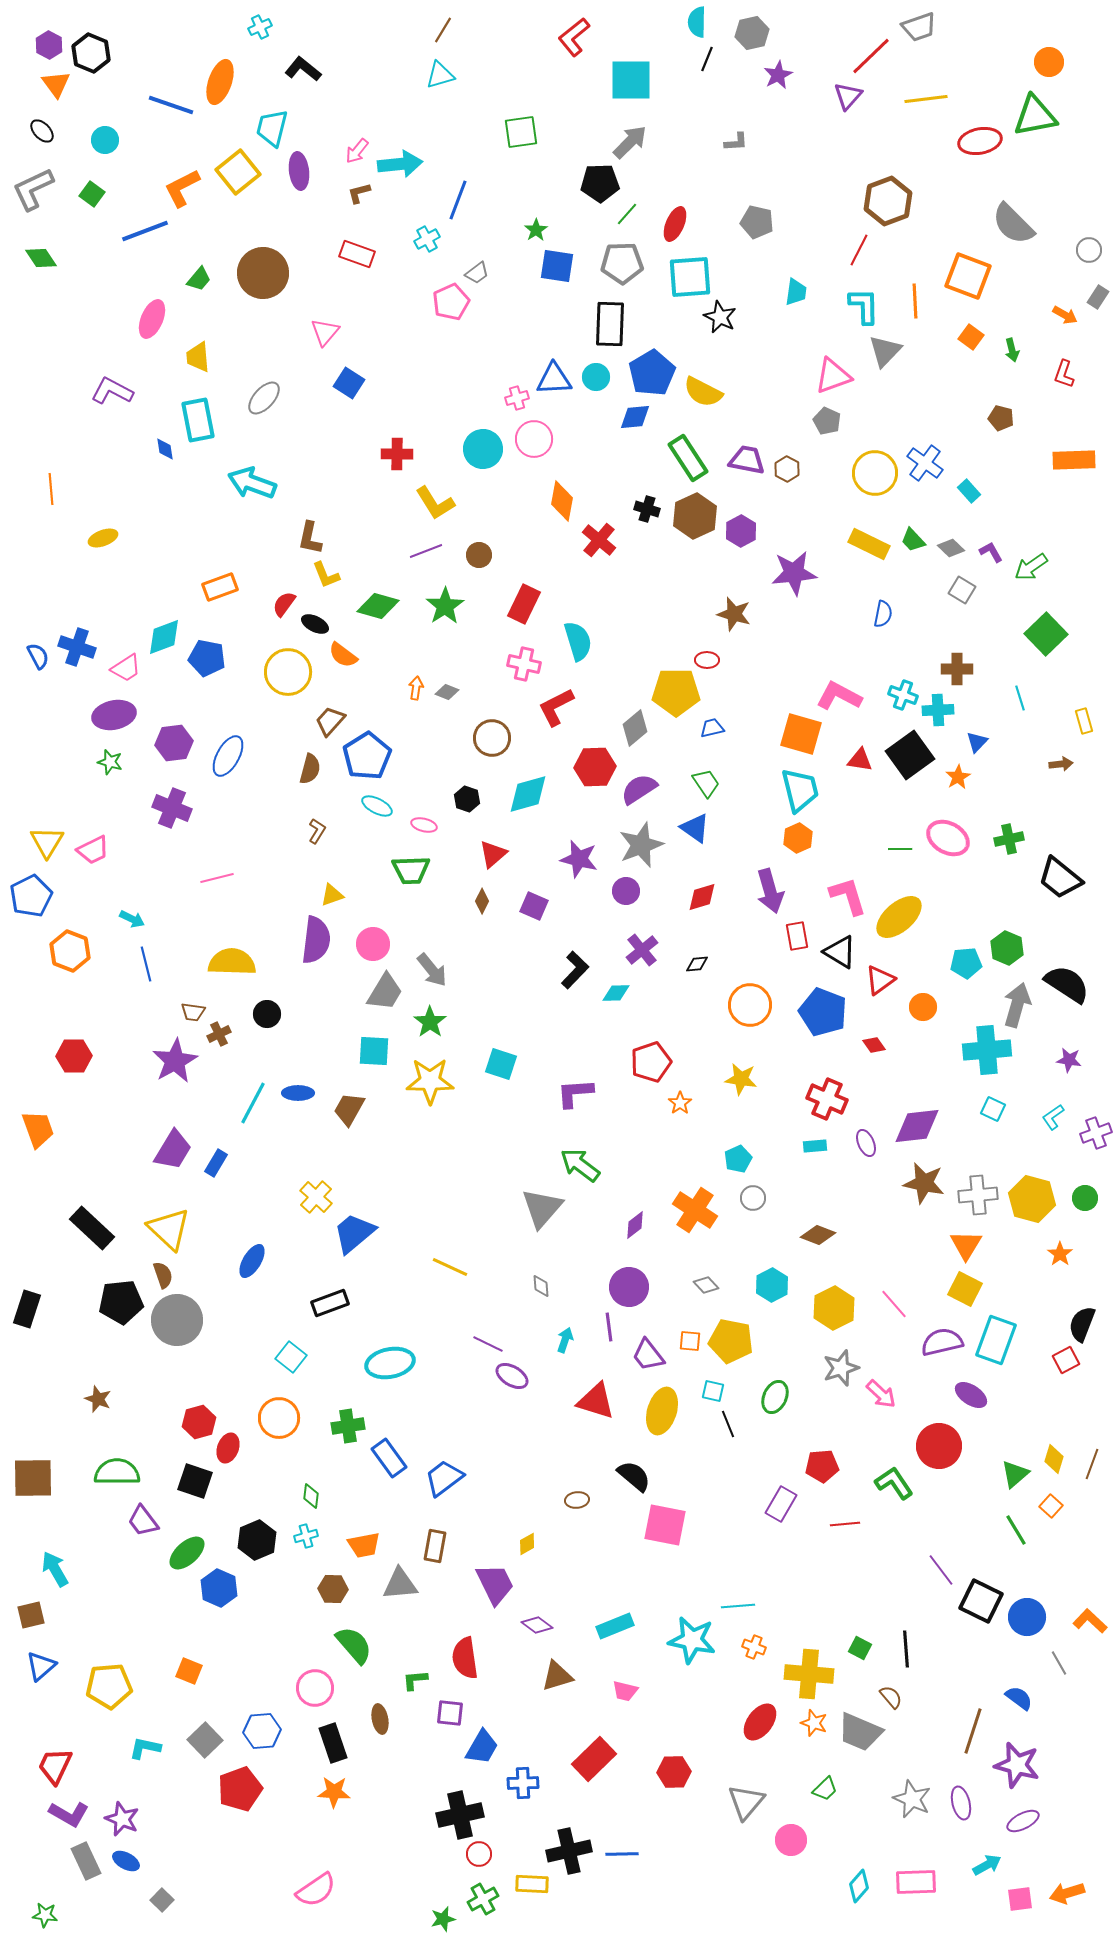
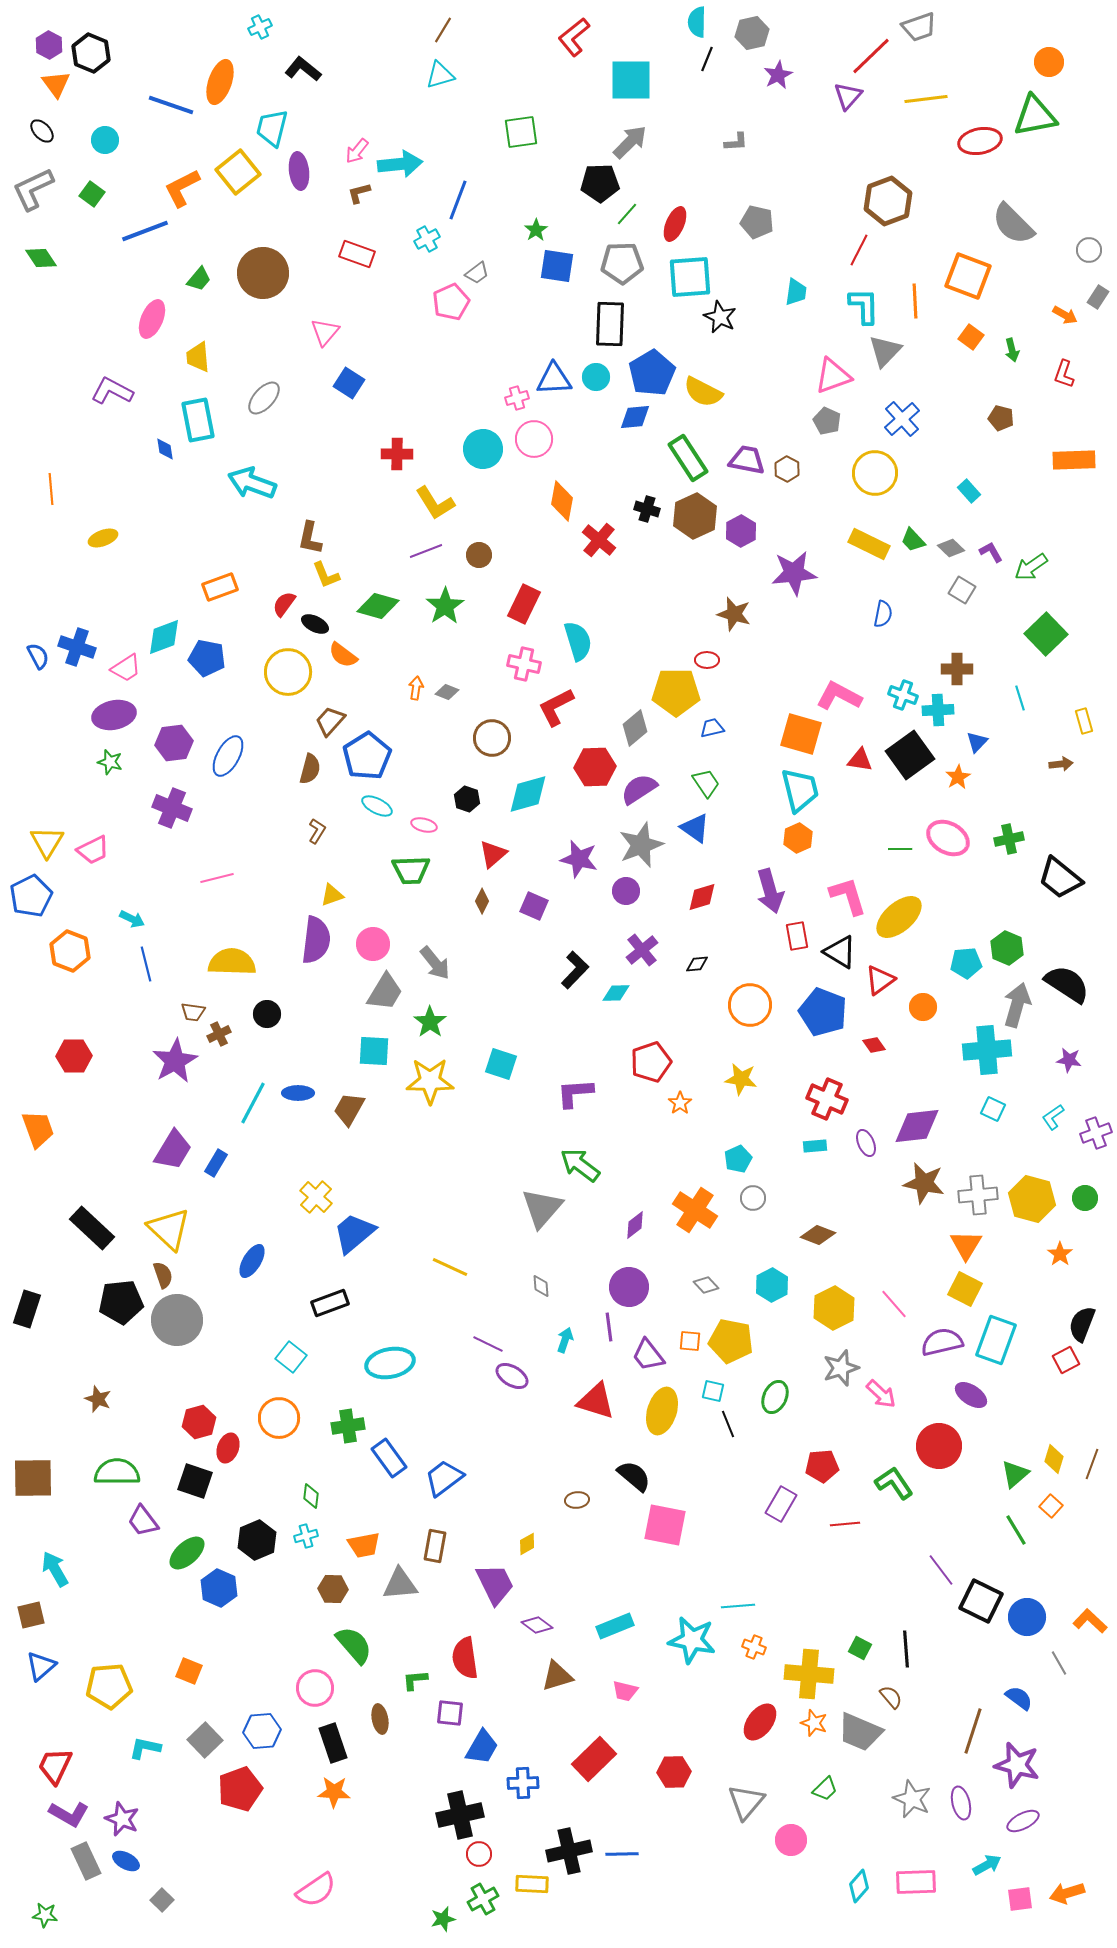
blue cross at (925, 463): moved 23 px left, 44 px up; rotated 12 degrees clockwise
gray arrow at (432, 970): moved 3 px right, 7 px up
